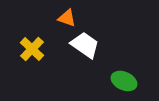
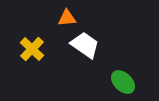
orange triangle: rotated 24 degrees counterclockwise
green ellipse: moved 1 px left, 1 px down; rotated 20 degrees clockwise
